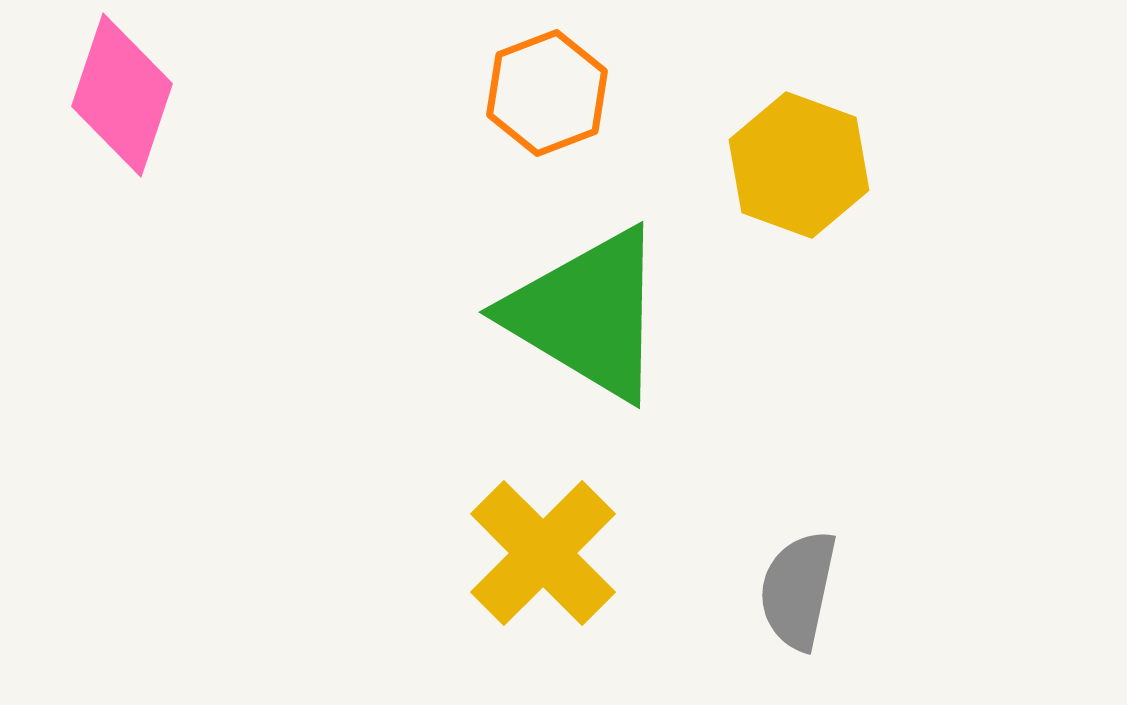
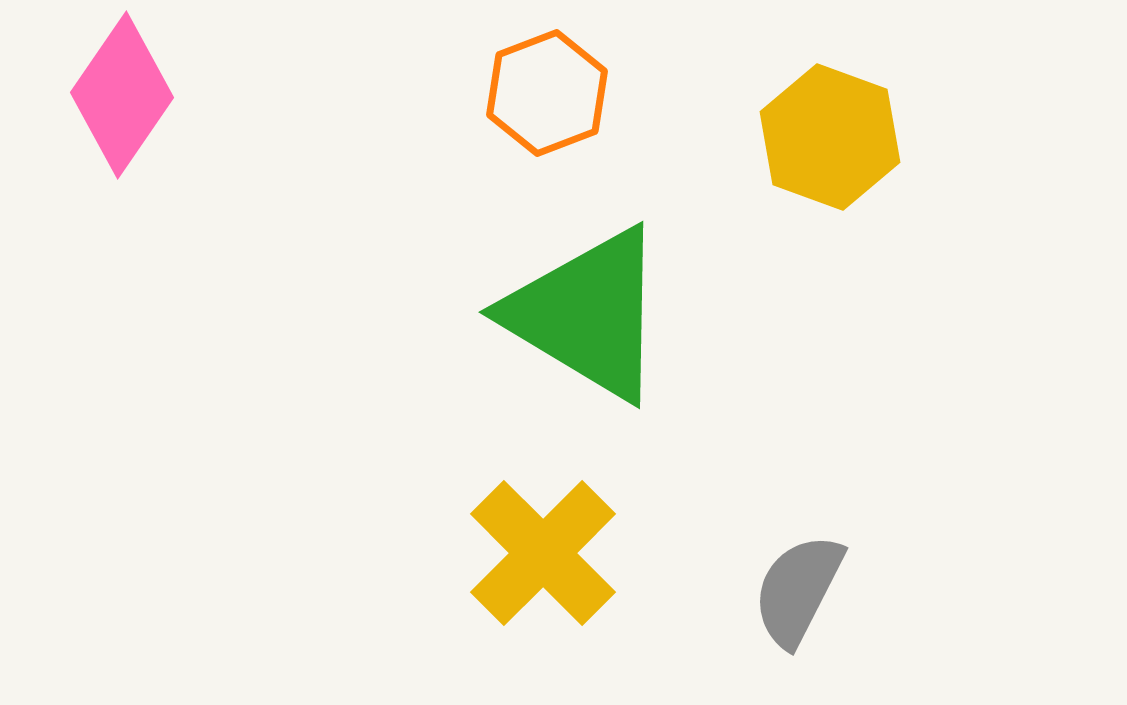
pink diamond: rotated 16 degrees clockwise
yellow hexagon: moved 31 px right, 28 px up
gray semicircle: rotated 15 degrees clockwise
